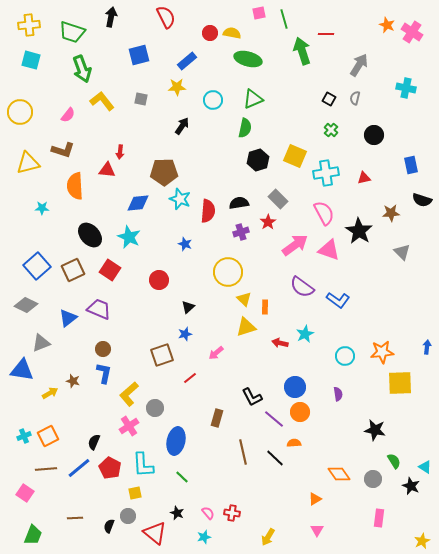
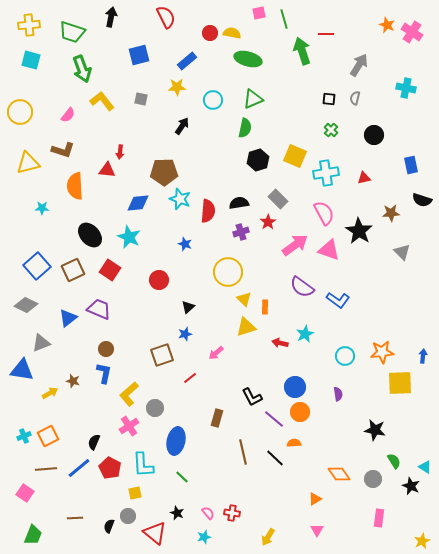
black square at (329, 99): rotated 24 degrees counterclockwise
blue arrow at (427, 347): moved 4 px left, 9 px down
brown circle at (103, 349): moved 3 px right
